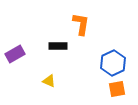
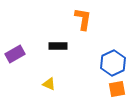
orange L-shape: moved 2 px right, 5 px up
yellow triangle: moved 3 px down
